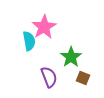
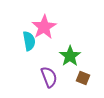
green star: moved 1 px left, 1 px up
